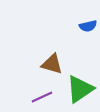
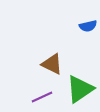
brown triangle: rotated 10 degrees clockwise
